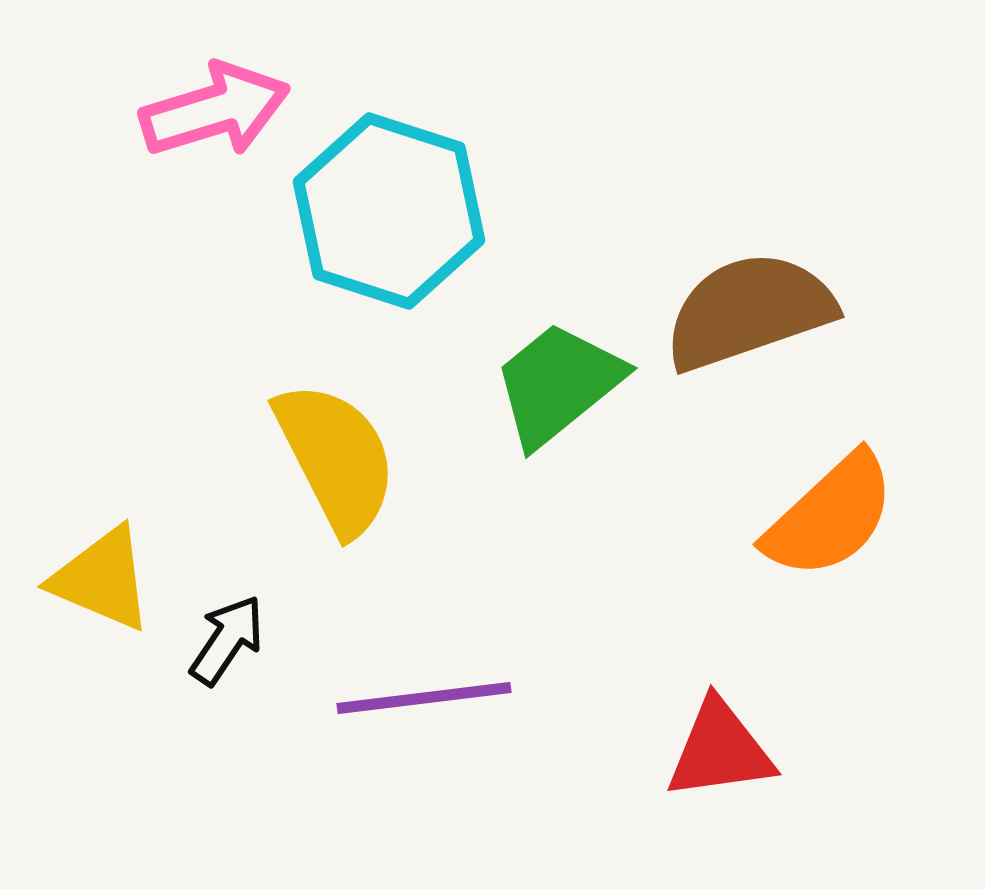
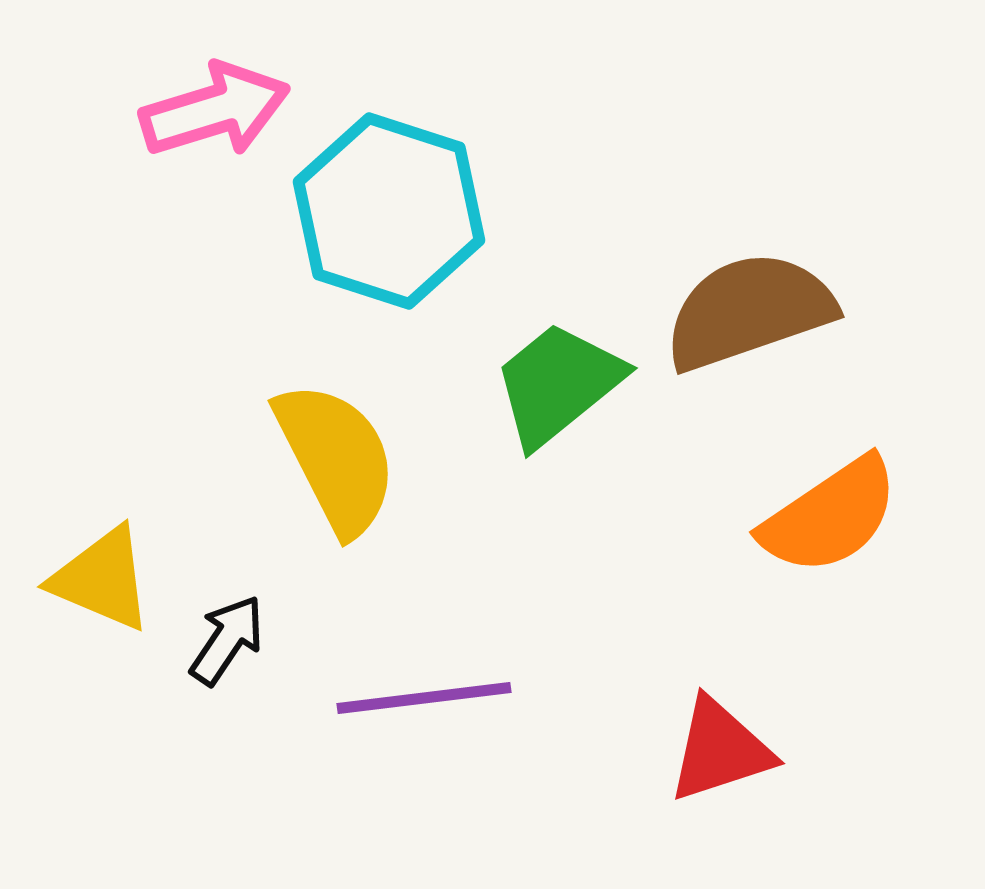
orange semicircle: rotated 9 degrees clockwise
red triangle: rotated 10 degrees counterclockwise
